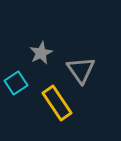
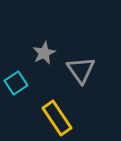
gray star: moved 3 px right
yellow rectangle: moved 15 px down
